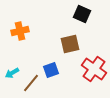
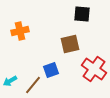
black square: rotated 18 degrees counterclockwise
cyan arrow: moved 2 px left, 8 px down
brown line: moved 2 px right, 2 px down
